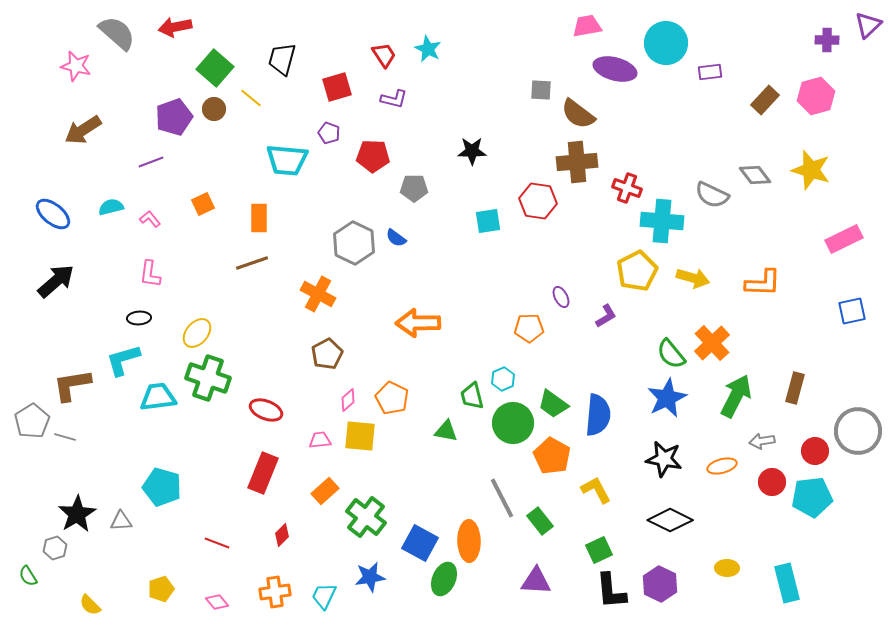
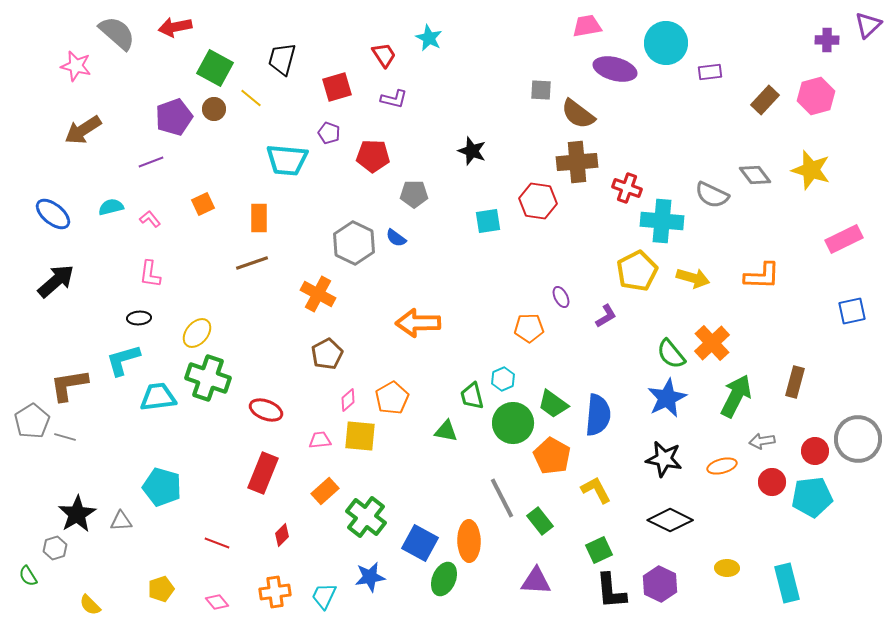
cyan star at (428, 49): moved 1 px right, 11 px up
green square at (215, 68): rotated 12 degrees counterclockwise
black star at (472, 151): rotated 20 degrees clockwise
gray pentagon at (414, 188): moved 6 px down
orange L-shape at (763, 283): moved 1 px left, 7 px up
brown L-shape at (72, 385): moved 3 px left
brown rectangle at (795, 388): moved 6 px up
orange pentagon at (392, 398): rotated 16 degrees clockwise
gray circle at (858, 431): moved 8 px down
